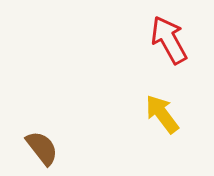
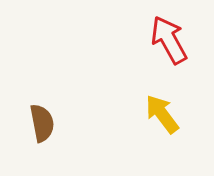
brown semicircle: moved 25 px up; rotated 27 degrees clockwise
